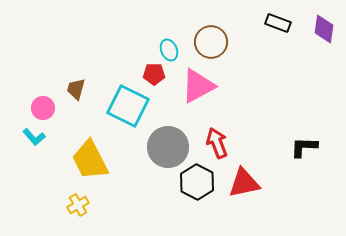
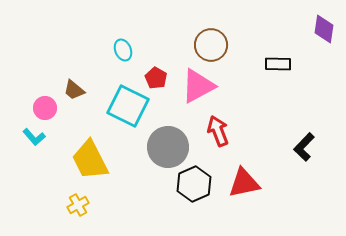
black rectangle: moved 41 px down; rotated 20 degrees counterclockwise
brown circle: moved 3 px down
cyan ellipse: moved 46 px left
red pentagon: moved 2 px right, 4 px down; rotated 30 degrees clockwise
brown trapezoid: moved 2 px left, 1 px down; rotated 65 degrees counterclockwise
pink circle: moved 2 px right
red arrow: moved 1 px right, 12 px up
black L-shape: rotated 48 degrees counterclockwise
black hexagon: moved 3 px left, 2 px down; rotated 8 degrees clockwise
